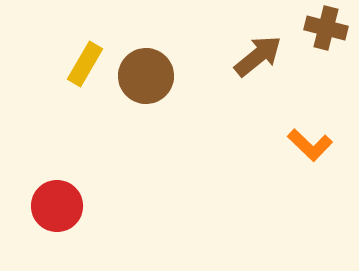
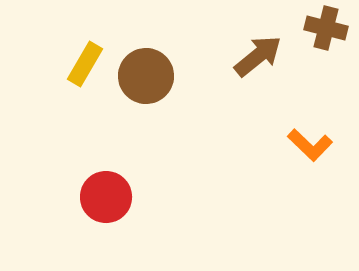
red circle: moved 49 px right, 9 px up
